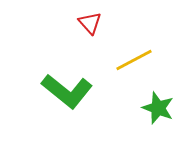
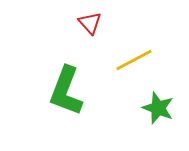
green L-shape: moved 1 px left; rotated 72 degrees clockwise
